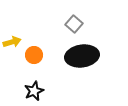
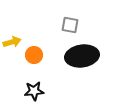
gray square: moved 4 px left, 1 px down; rotated 30 degrees counterclockwise
black star: rotated 18 degrees clockwise
